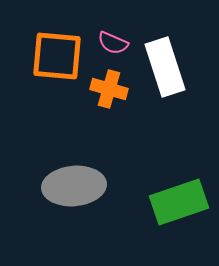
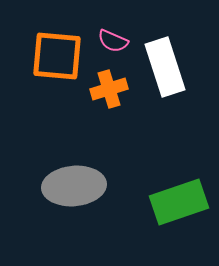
pink semicircle: moved 2 px up
orange cross: rotated 33 degrees counterclockwise
